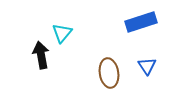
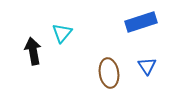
black arrow: moved 8 px left, 4 px up
